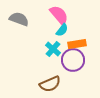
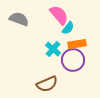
cyan semicircle: moved 6 px right, 2 px up
brown semicircle: moved 3 px left
